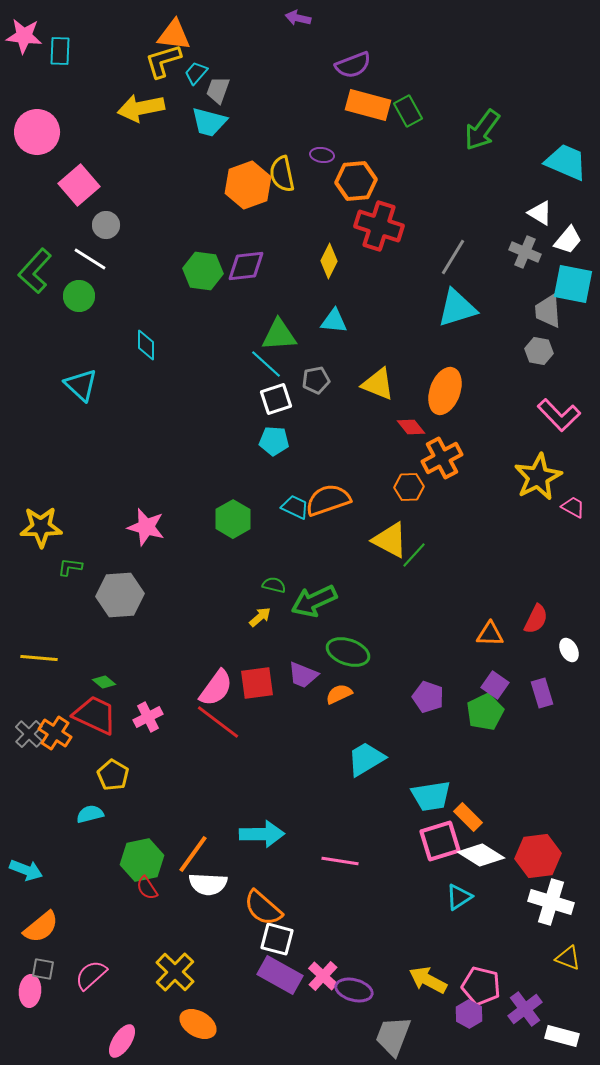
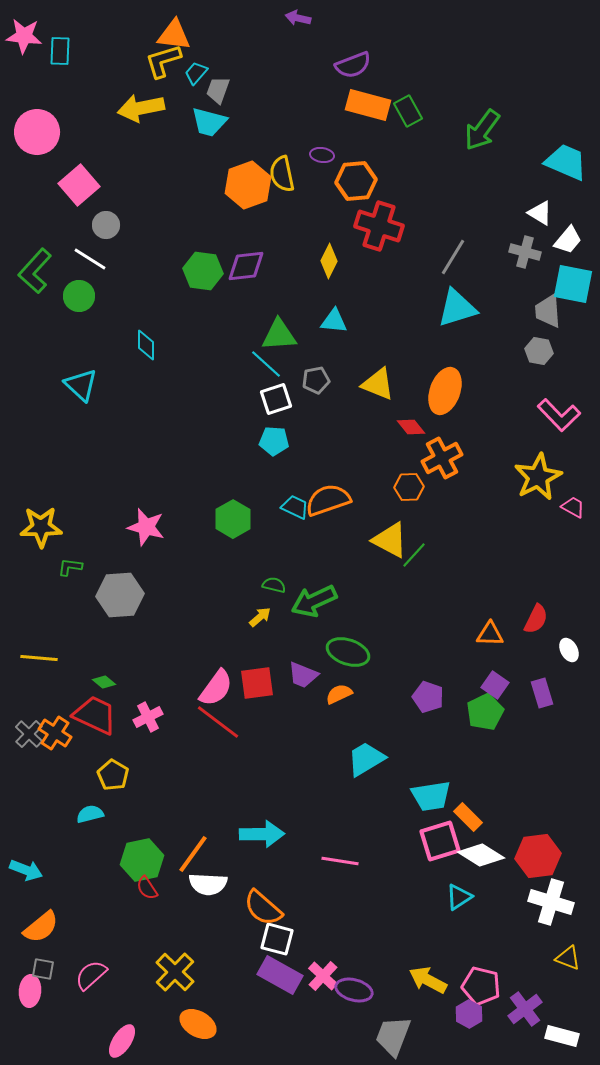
gray cross at (525, 252): rotated 8 degrees counterclockwise
